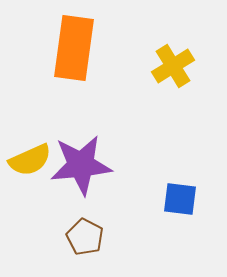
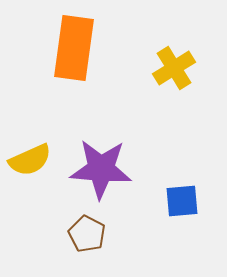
yellow cross: moved 1 px right, 2 px down
purple star: moved 20 px right, 4 px down; rotated 10 degrees clockwise
blue square: moved 2 px right, 2 px down; rotated 12 degrees counterclockwise
brown pentagon: moved 2 px right, 3 px up
